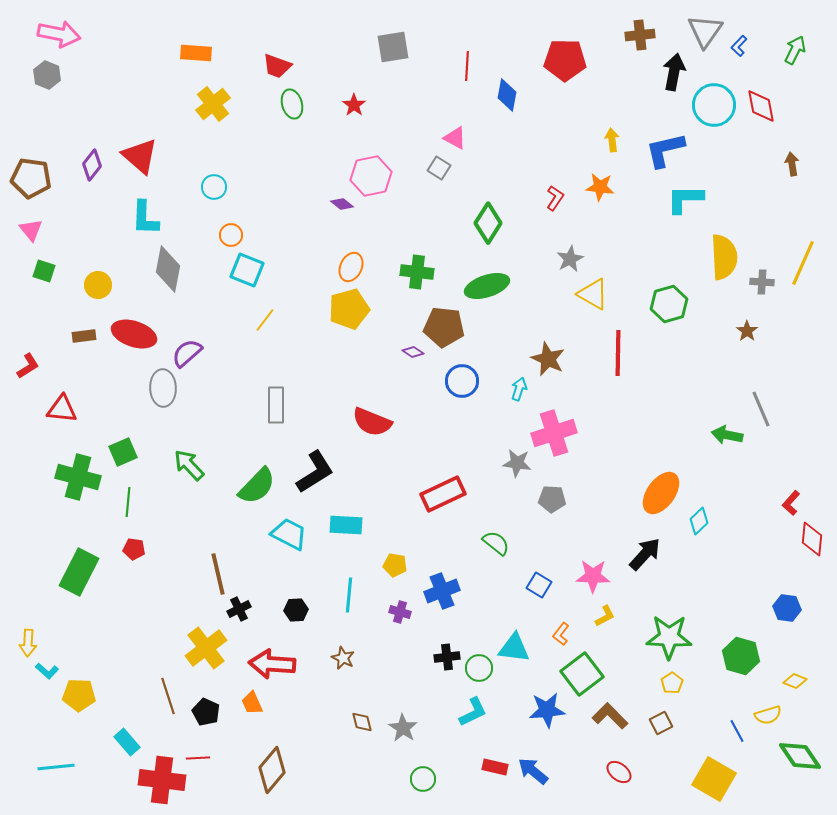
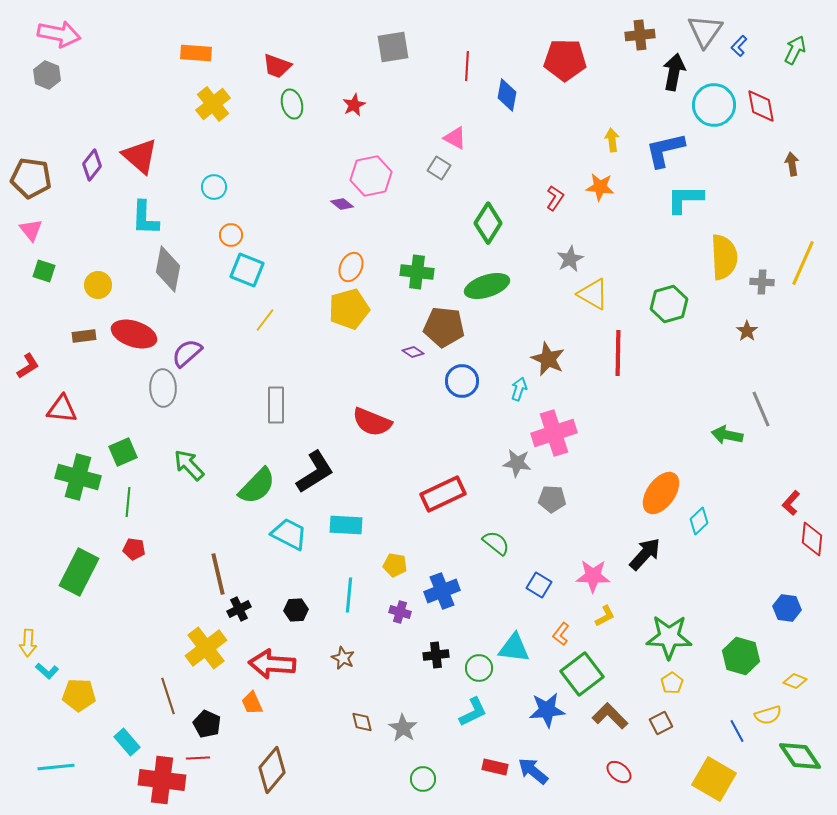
red star at (354, 105): rotated 10 degrees clockwise
black cross at (447, 657): moved 11 px left, 2 px up
black pentagon at (206, 712): moved 1 px right, 12 px down
